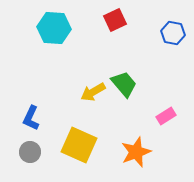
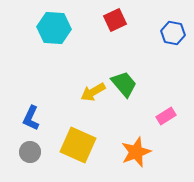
yellow square: moved 1 px left
